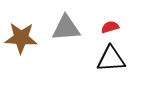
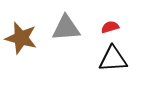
brown star: rotated 12 degrees clockwise
black triangle: moved 2 px right
